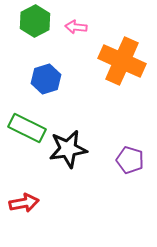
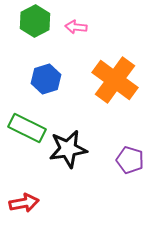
orange cross: moved 7 px left, 19 px down; rotated 12 degrees clockwise
